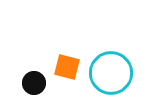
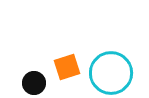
orange square: rotated 32 degrees counterclockwise
